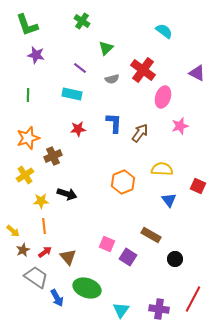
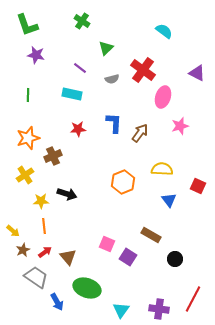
blue arrow: moved 4 px down
